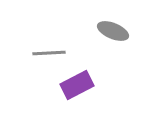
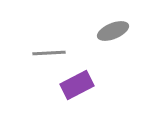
gray ellipse: rotated 44 degrees counterclockwise
